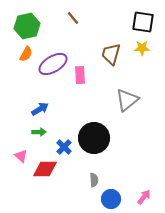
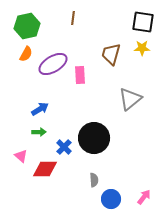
brown line: rotated 48 degrees clockwise
gray triangle: moved 3 px right, 1 px up
